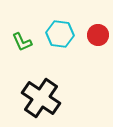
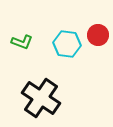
cyan hexagon: moved 7 px right, 10 px down
green L-shape: rotated 45 degrees counterclockwise
